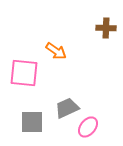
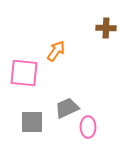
orange arrow: rotated 90 degrees counterclockwise
pink ellipse: rotated 40 degrees counterclockwise
